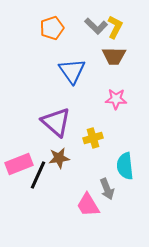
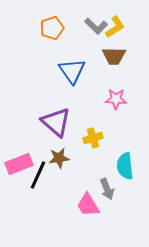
yellow L-shape: rotated 30 degrees clockwise
